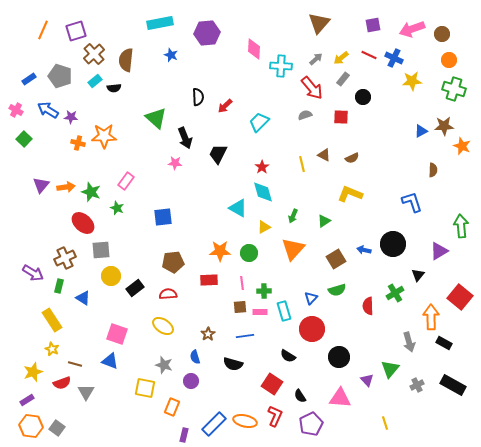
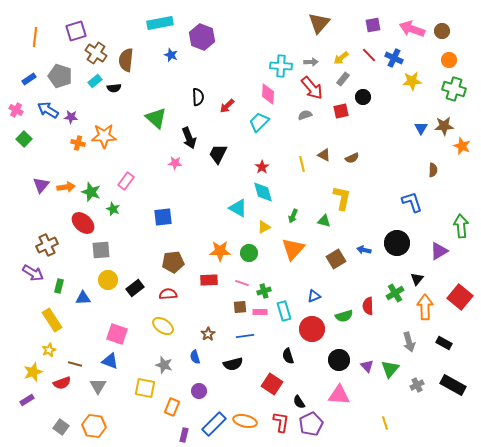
pink arrow at (412, 29): rotated 40 degrees clockwise
orange line at (43, 30): moved 8 px left, 7 px down; rotated 18 degrees counterclockwise
purple hexagon at (207, 33): moved 5 px left, 4 px down; rotated 25 degrees clockwise
brown circle at (442, 34): moved 3 px up
pink diamond at (254, 49): moved 14 px right, 45 px down
brown cross at (94, 54): moved 2 px right, 1 px up; rotated 15 degrees counterclockwise
red line at (369, 55): rotated 21 degrees clockwise
gray arrow at (316, 59): moved 5 px left, 3 px down; rotated 40 degrees clockwise
red arrow at (225, 106): moved 2 px right
red square at (341, 117): moved 6 px up; rotated 14 degrees counterclockwise
blue triangle at (421, 131): moved 3 px up; rotated 32 degrees counterclockwise
black arrow at (185, 138): moved 4 px right
yellow L-shape at (350, 194): moved 8 px left, 4 px down; rotated 80 degrees clockwise
green star at (117, 208): moved 4 px left, 1 px down
green triangle at (324, 221): rotated 48 degrees clockwise
black circle at (393, 244): moved 4 px right, 1 px up
brown cross at (65, 258): moved 18 px left, 13 px up
black triangle at (418, 275): moved 1 px left, 4 px down
yellow circle at (111, 276): moved 3 px left, 4 px down
pink line at (242, 283): rotated 64 degrees counterclockwise
green semicircle at (337, 290): moved 7 px right, 26 px down
green cross at (264, 291): rotated 16 degrees counterclockwise
blue triangle at (83, 298): rotated 35 degrees counterclockwise
blue triangle at (311, 298): moved 3 px right, 2 px up; rotated 24 degrees clockwise
orange arrow at (431, 317): moved 6 px left, 10 px up
yellow star at (52, 349): moved 3 px left, 1 px down; rotated 24 degrees clockwise
black semicircle at (288, 356): rotated 42 degrees clockwise
black circle at (339, 357): moved 3 px down
black semicircle at (233, 364): rotated 30 degrees counterclockwise
purple triangle at (367, 380): moved 14 px up
purple circle at (191, 381): moved 8 px right, 10 px down
gray triangle at (86, 392): moved 12 px right, 6 px up
black semicircle at (300, 396): moved 1 px left, 6 px down
pink triangle at (340, 398): moved 1 px left, 3 px up
red L-shape at (275, 416): moved 6 px right, 6 px down; rotated 15 degrees counterclockwise
orange hexagon at (31, 426): moved 63 px right
gray square at (57, 428): moved 4 px right, 1 px up
